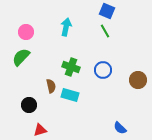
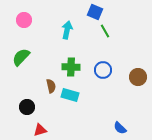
blue square: moved 12 px left, 1 px down
cyan arrow: moved 1 px right, 3 px down
pink circle: moved 2 px left, 12 px up
green cross: rotated 18 degrees counterclockwise
brown circle: moved 3 px up
black circle: moved 2 px left, 2 px down
